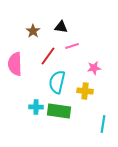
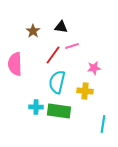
red line: moved 5 px right, 1 px up
